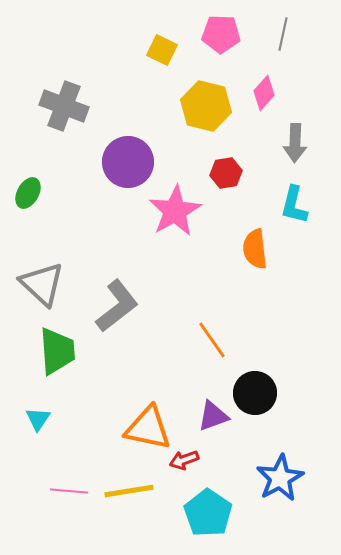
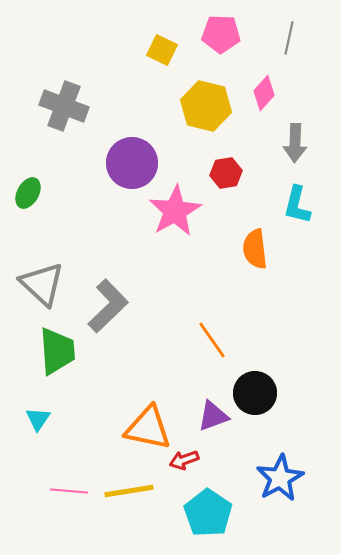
gray line: moved 6 px right, 4 px down
purple circle: moved 4 px right, 1 px down
cyan L-shape: moved 3 px right
gray L-shape: moved 9 px left; rotated 6 degrees counterclockwise
